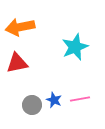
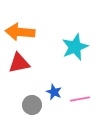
orange arrow: moved 5 px down; rotated 16 degrees clockwise
red triangle: moved 2 px right
blue star: moved 8 px up
